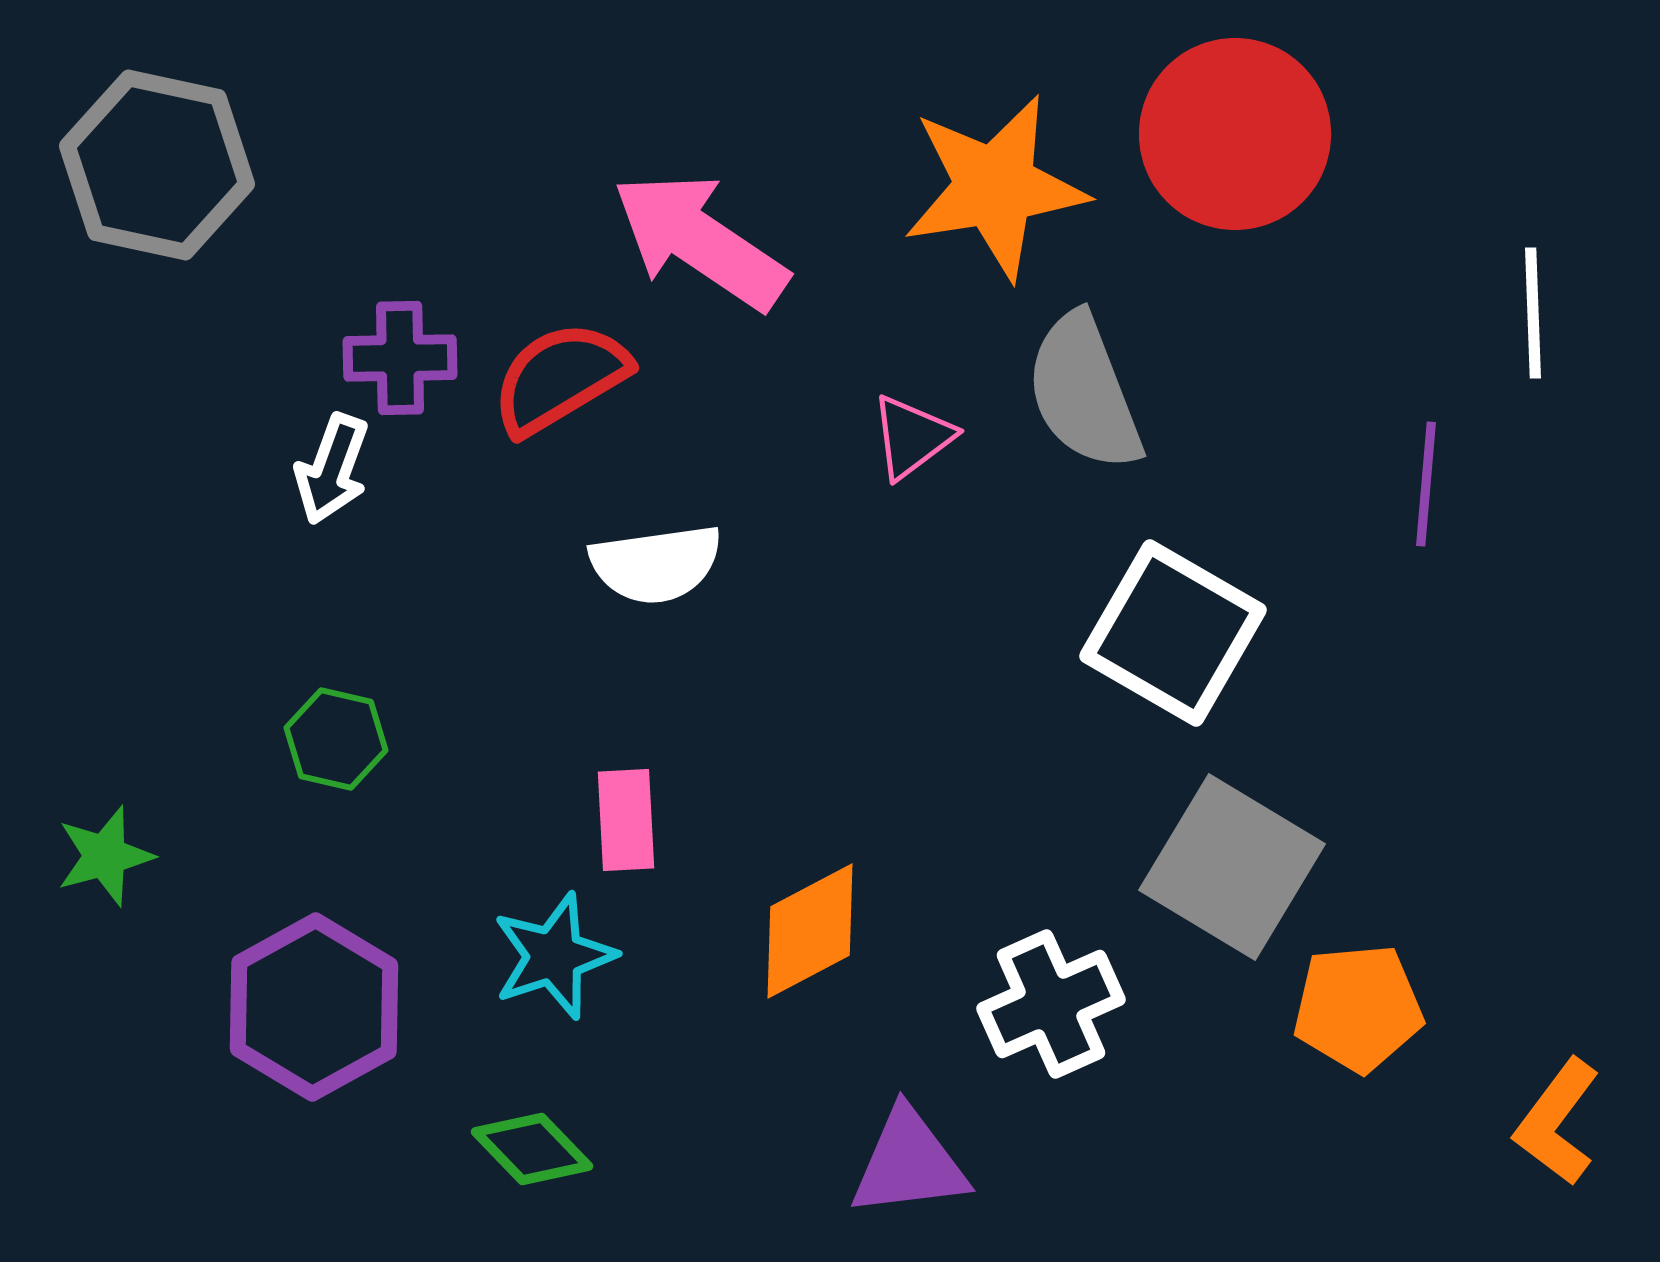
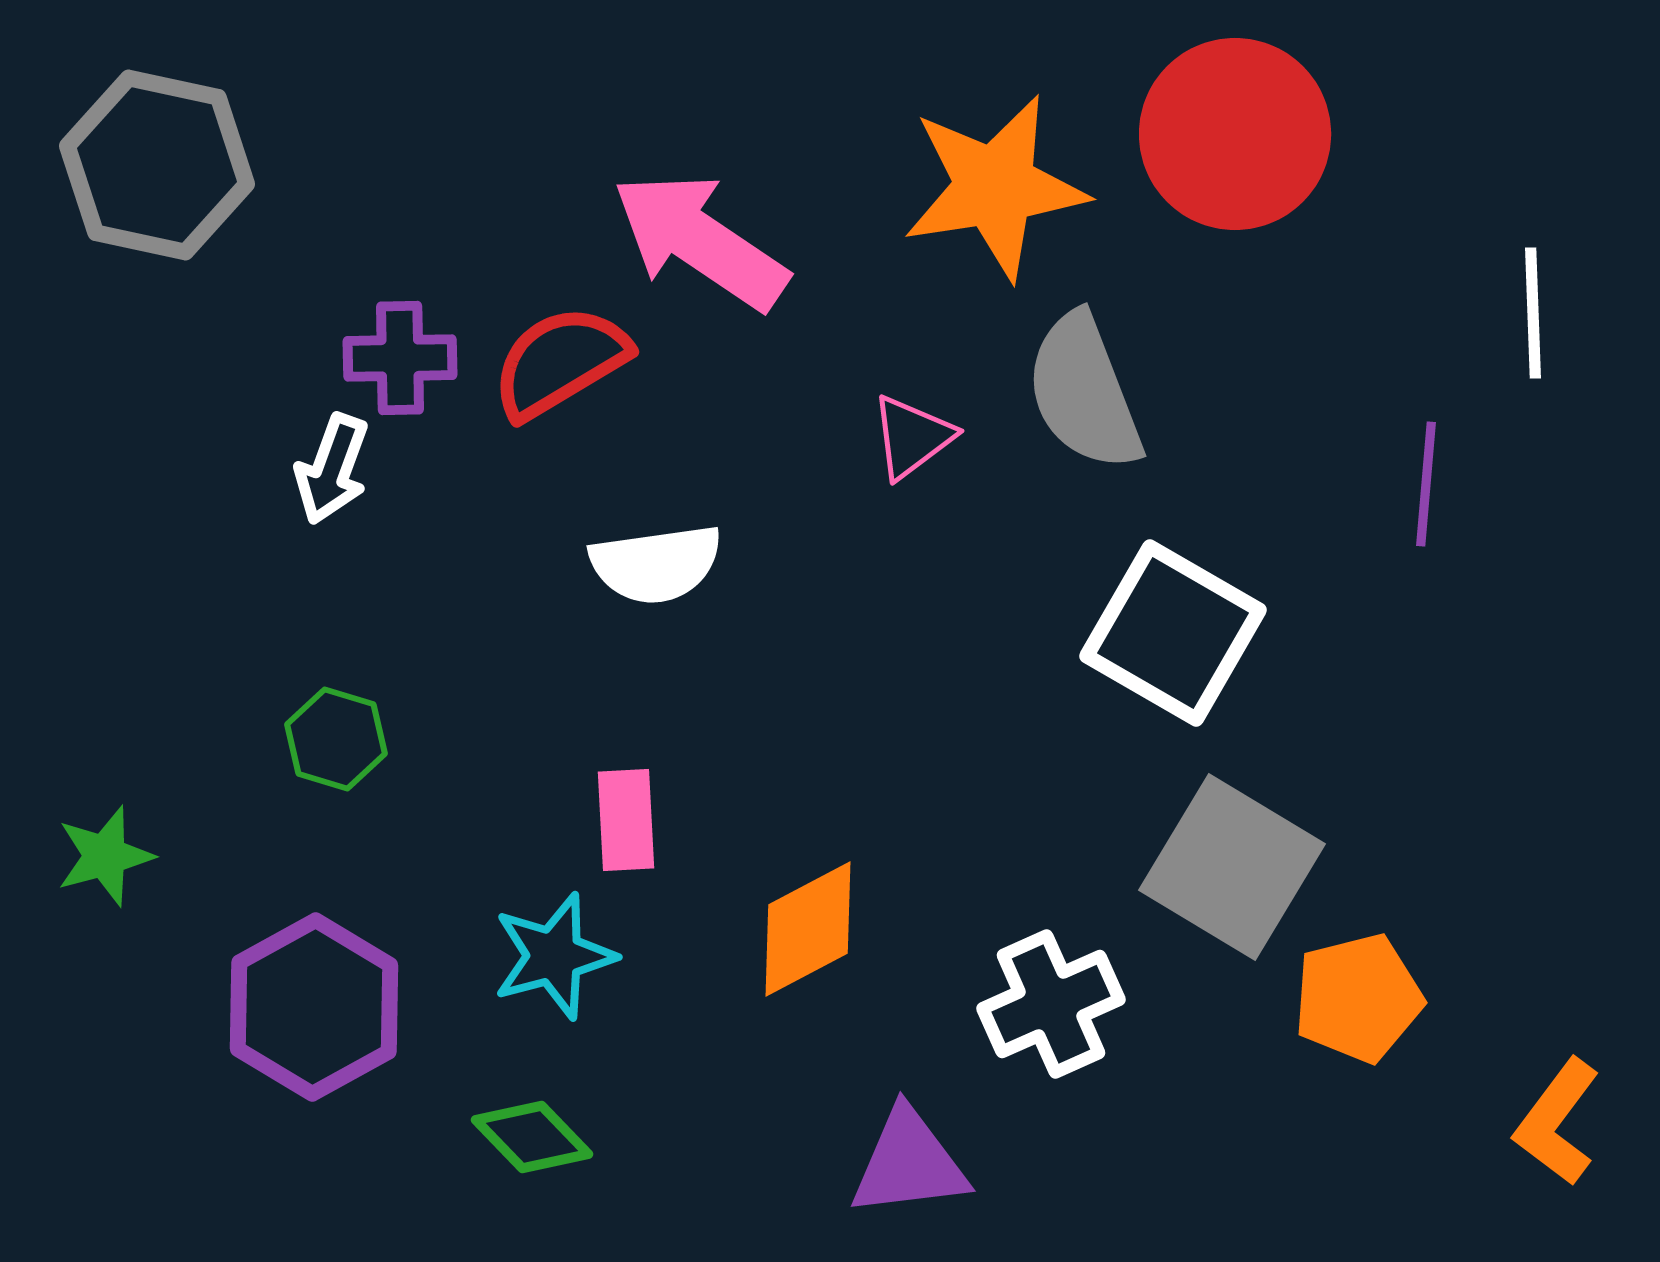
red semicircle: moved 16 px up
green hexagon: rotated 4 degrees clockwise
orange diamond: moved 2 px left, 2 px up
cyan star: rotated 3 degrees clockwise
orange pentagon: moved 10 px up; rotated 9 degrees counterclockwise
green diamond: moved 12 px up
